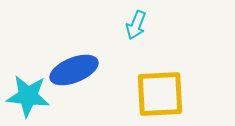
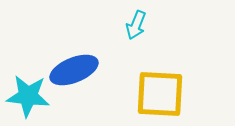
yellow square: rotated 6 degrees clockwise
